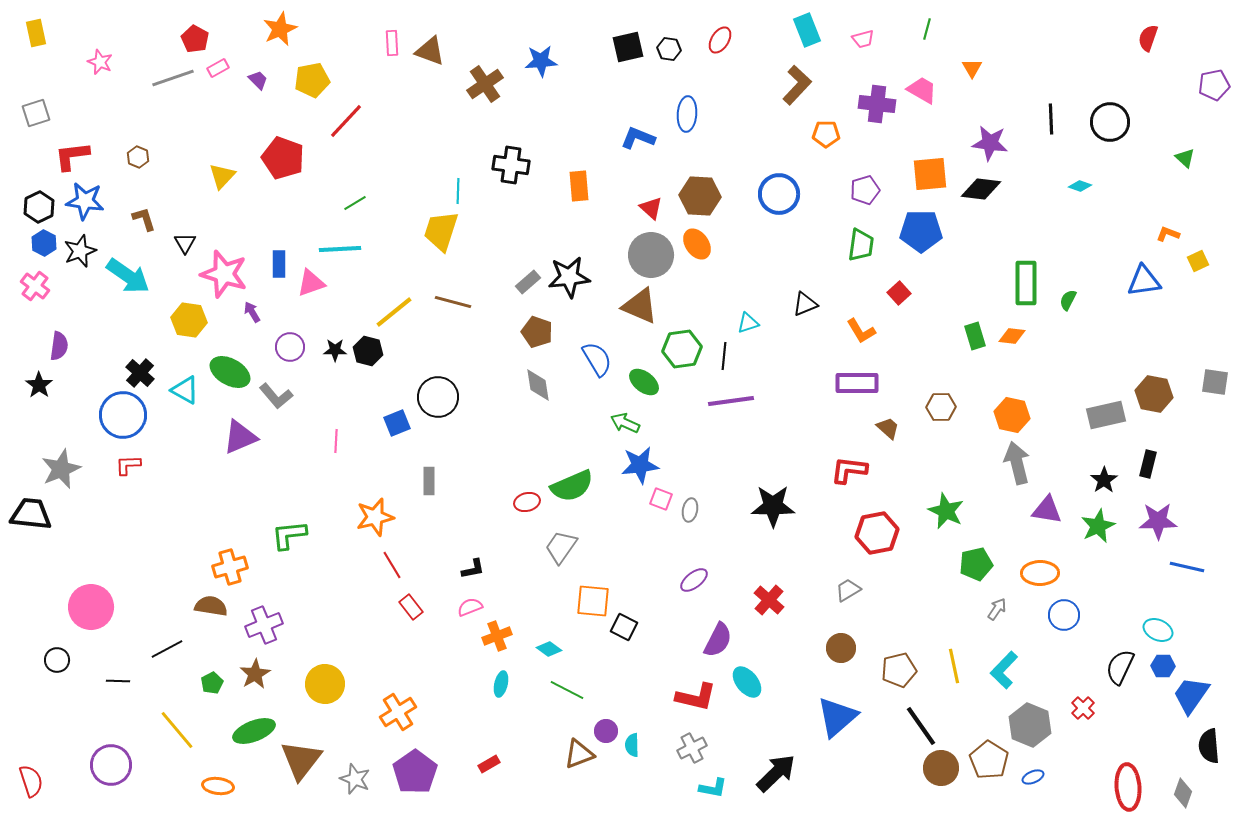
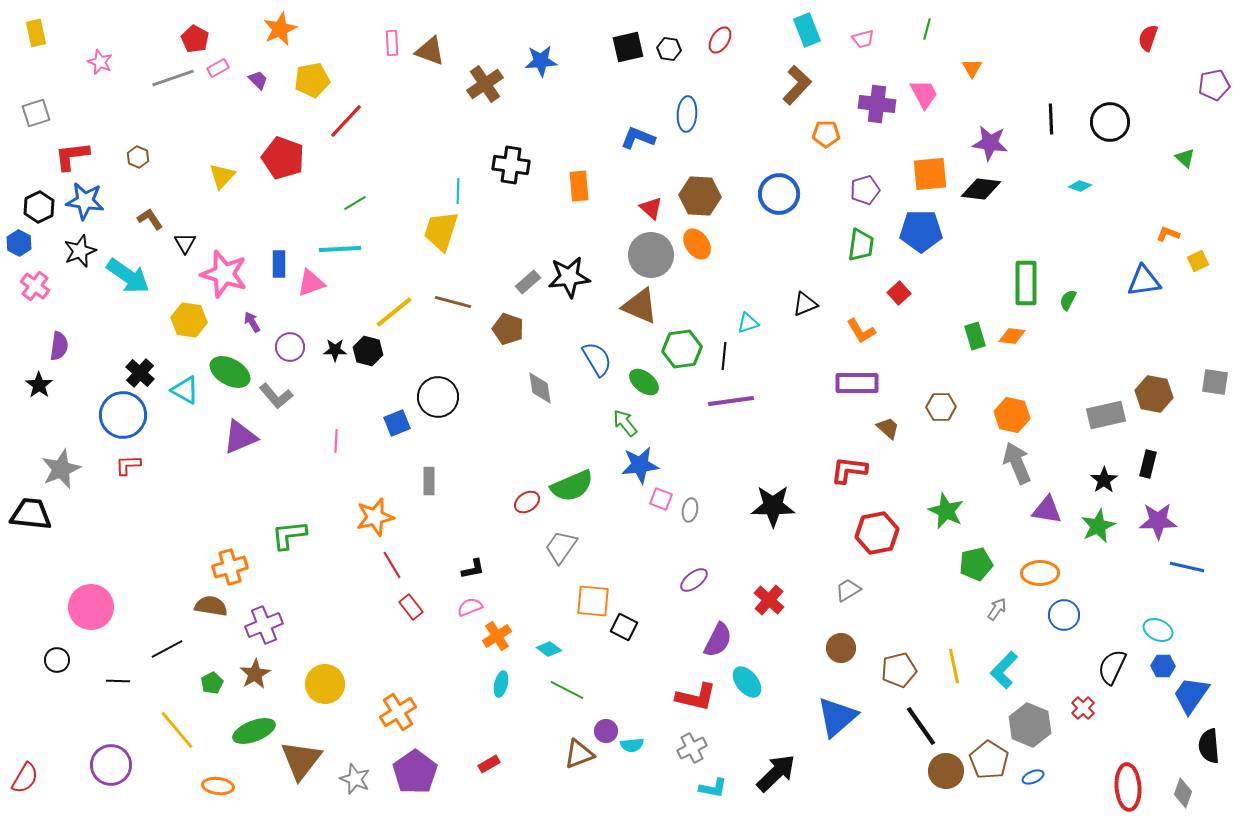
pink trapezoid at (922, 90): moved 2 px right, 4 px down; rotated 32 degrees clockwise
brown L-shape at (144, 219): moved 6 px right; rotated 16 degrees counterclockwise
blue hexagon at (44, 243): moved 25 px left
purple arrow at (252, 312): moved 10 px down
brown pentagon at (537, 332): moved 29 px left, 3 px up
gray diamond at (538, 385): moved 2 px right, 3 px down
green arrow at (625, 423): rotated 28 degrees clockwise
gray arrow at (1017, 463): rotated 9 degrees counterclockwise
red ellipse at (527, 502): rotated 20 degrees counterclockwise
orange cross at (497, 636): rotated 12 degrees counterclockwise
black semicircle at (1120, 667): moved 8 px left
cyan semicircle at (632, 745): rotated 95 degrees counterclockwise
brown circle at (941, 768): moved 5 px right, 3 px down
red semicircle at (31, 781): moved 6 px left, 3 px up; rotated 48 degrees clockwise
